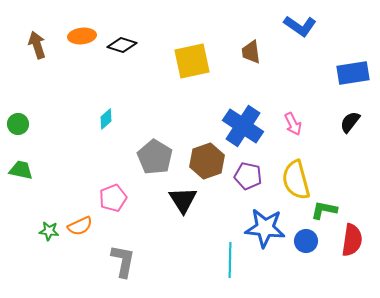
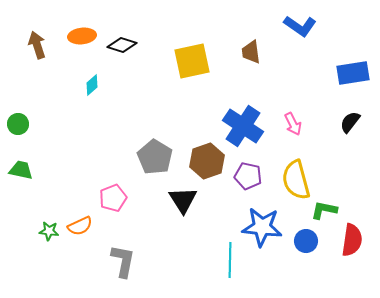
cyan diamond: moved 14 px left, 34 px up
blue star: moved 3 px left, 1 px up
